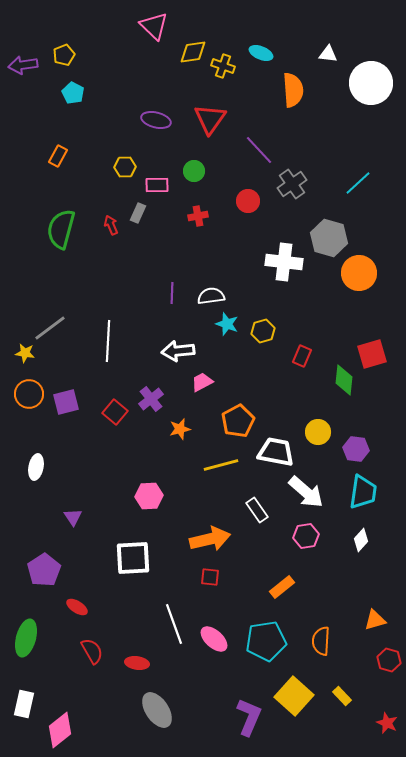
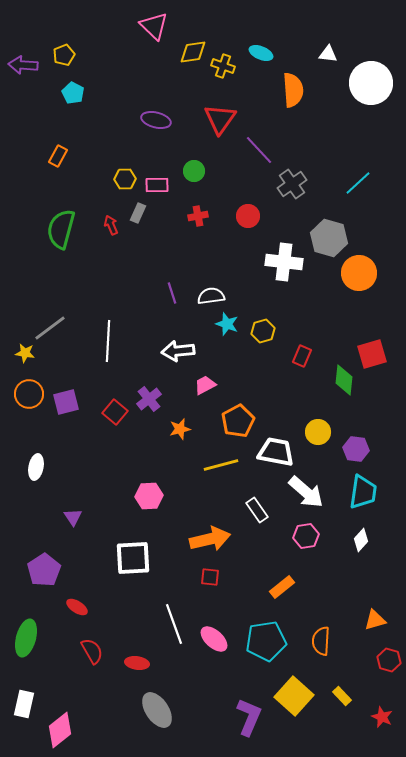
purple arrow at (23, 65): rotated 12 degrees clockwise
red triangle at (210, 119): moved 10 px right
yellow hexagon at (125, 167): moved 12 px down
red circle at (248, 201): moved 15 px down
purple line at (172, 293): rotated 20 degrees counterclockwise
pink trapezoid at (202, 382): moved 3 px right, 3 px down
purple cross at (151, 399): moved 2 px left
red star at (387, 723): moved 5 px left, 6 px up
